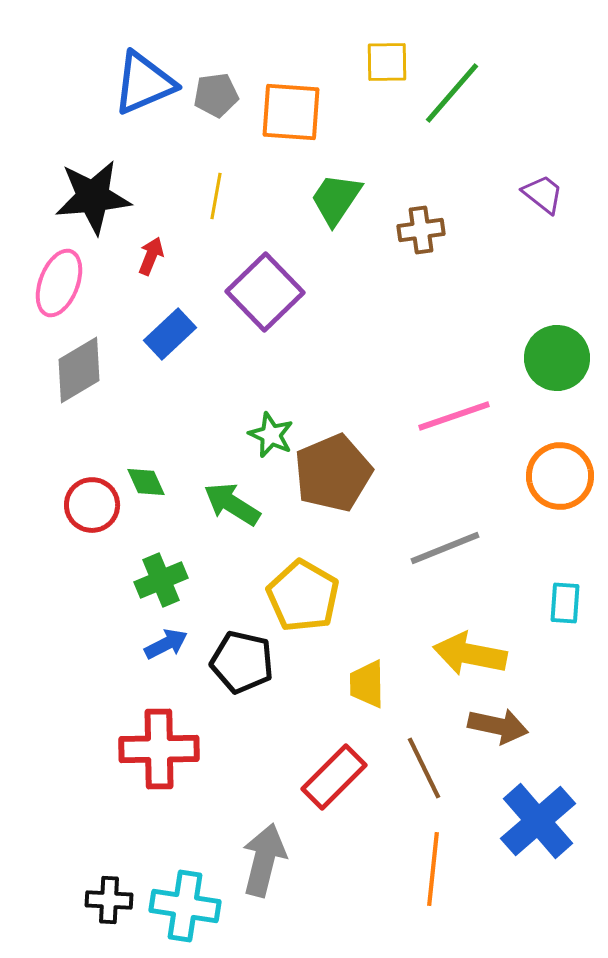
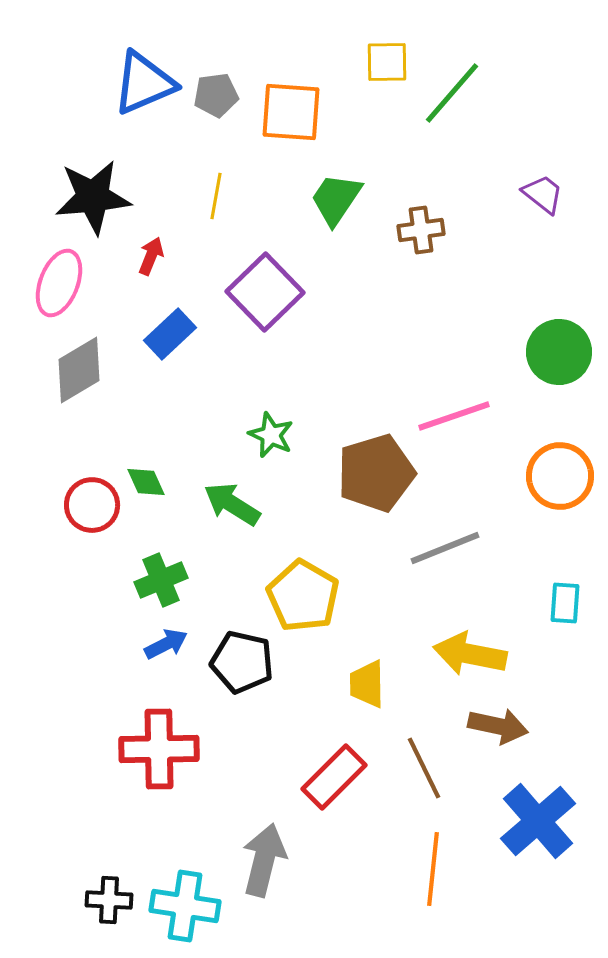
green circle: moved 2 px right, 6 px up
brown pentagon: moved 43 px right; rotated 6 degrees clockwise
